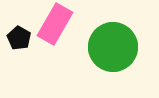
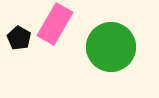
green circle: moved 2 px left
